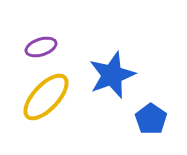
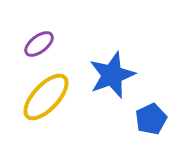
purple ellipse: moved 2 px left, 3 px up; rotated 20 degrees counterclockwise
blue pentagon: rotated 12 degrees clockwise
